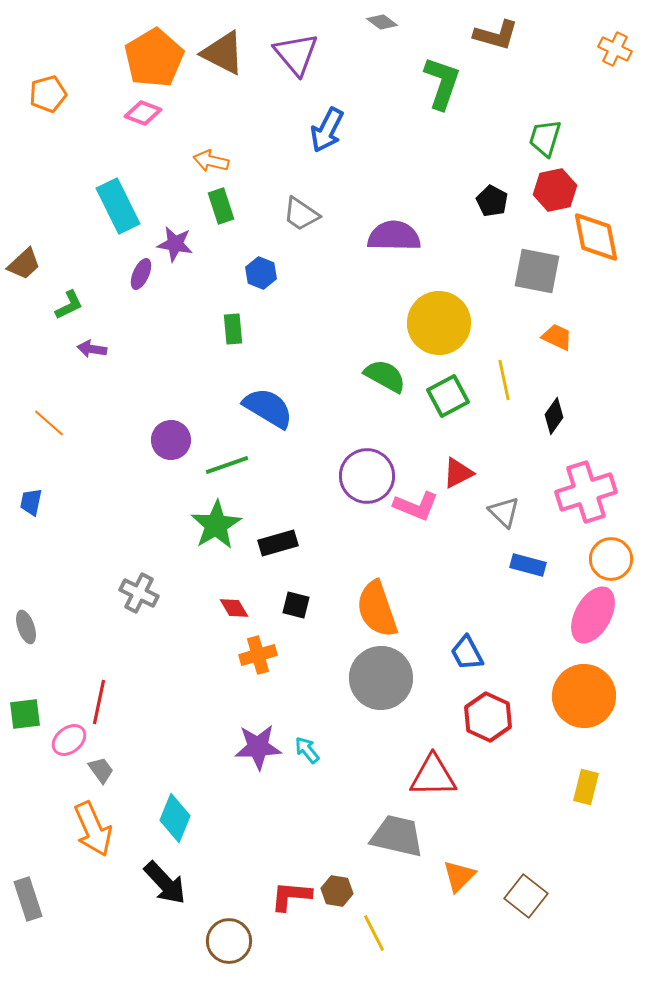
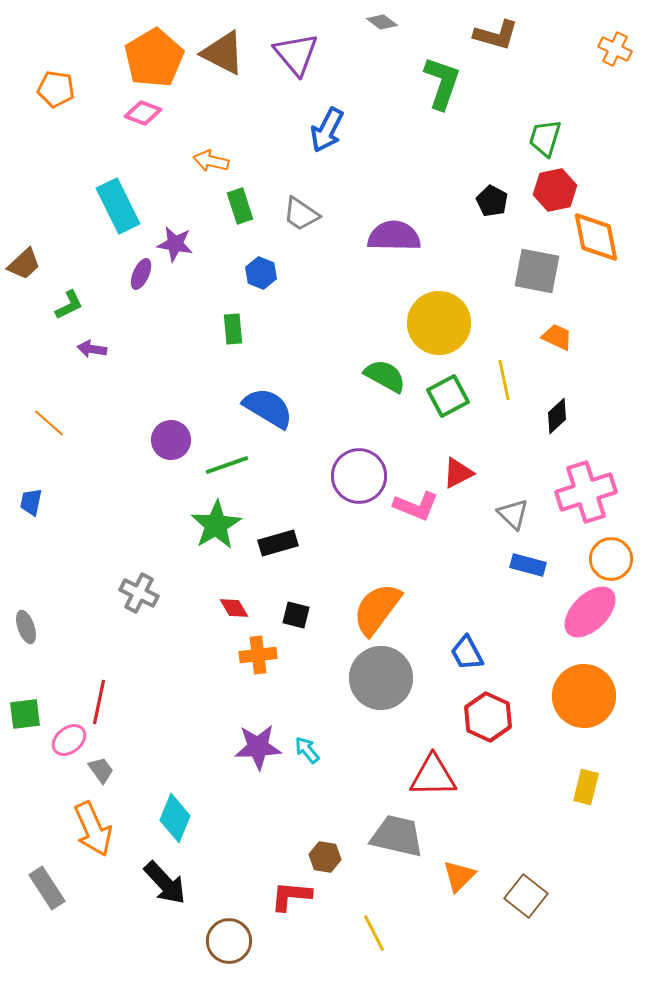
orange pentagon at (48, 94): moved 8 px right, 5 px up; rotated 24 degrees clockwise
green rectangle at (221, 206): moved 19 px right
black diamond at (554, 416): moved 3 px right; rotated 12 degrees clockwise
purple circle at (367, 476): moved 8 px left
gray triangle at (504, 512): moved 9 px right, 2 px down
black square at (296, 605): moved 10 px down
orange semicircle at (377, 609): rotated 56 degrees clockwise
pink ellipse at (593, 615): moved 3 px left, 3 px up; rotated 16 degrees clockwise
orange cross at (258, 655): rotated 9 degrees clockwise
brown hexagon at (337, 891): moved 12 px left, 34 px up
gray rectangle at (28, 899): moved 19 px right, 11 px up; rotated 15 degrees counterclockwise
